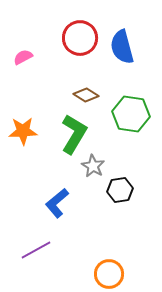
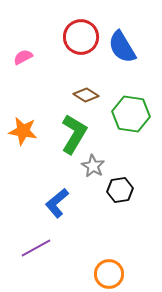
red circle: moved 1 px right, 1 px up
blue semicircle: rotated 16 degrees counterclockwise
orange star: rotated 12 degrees clockwise
purple line: moved 2 px up
